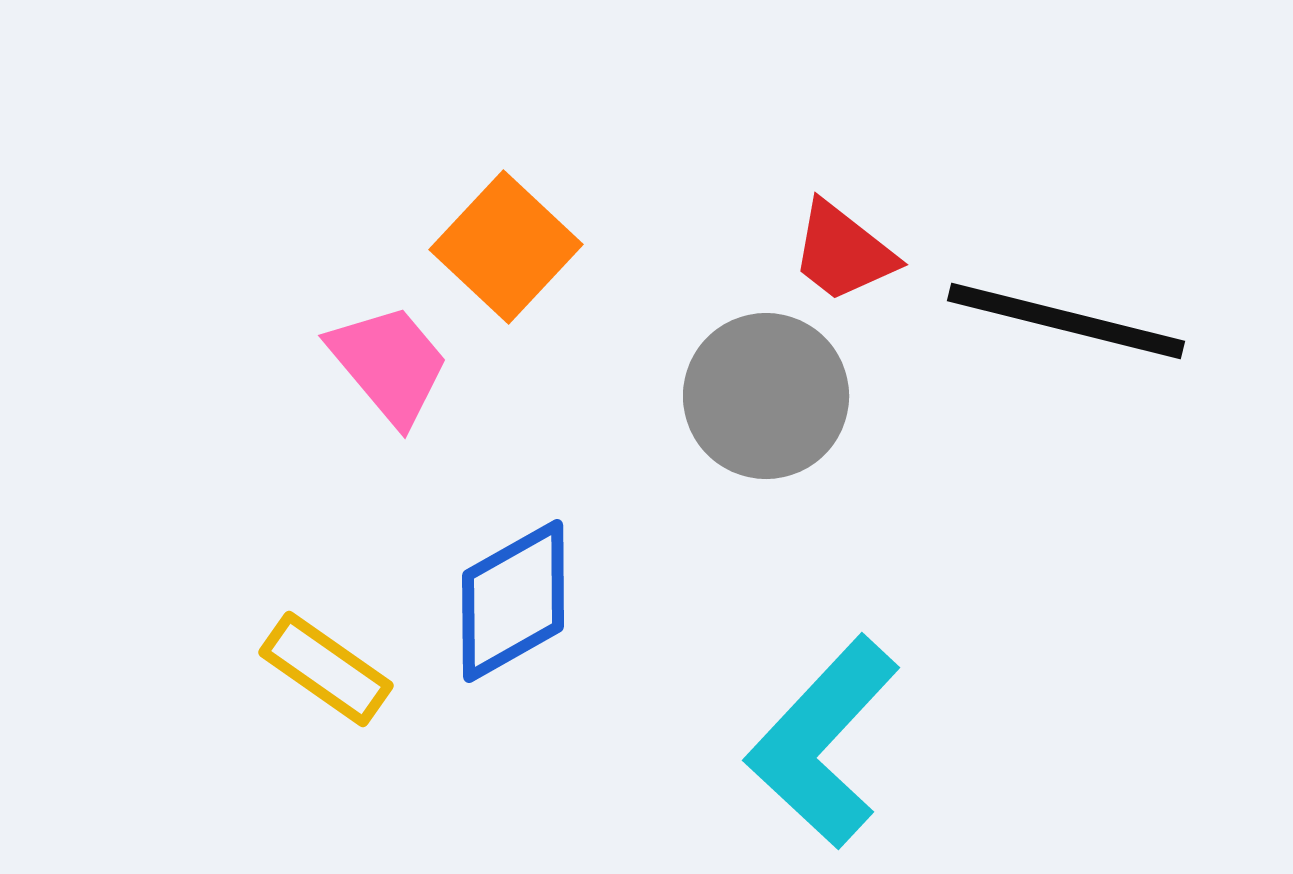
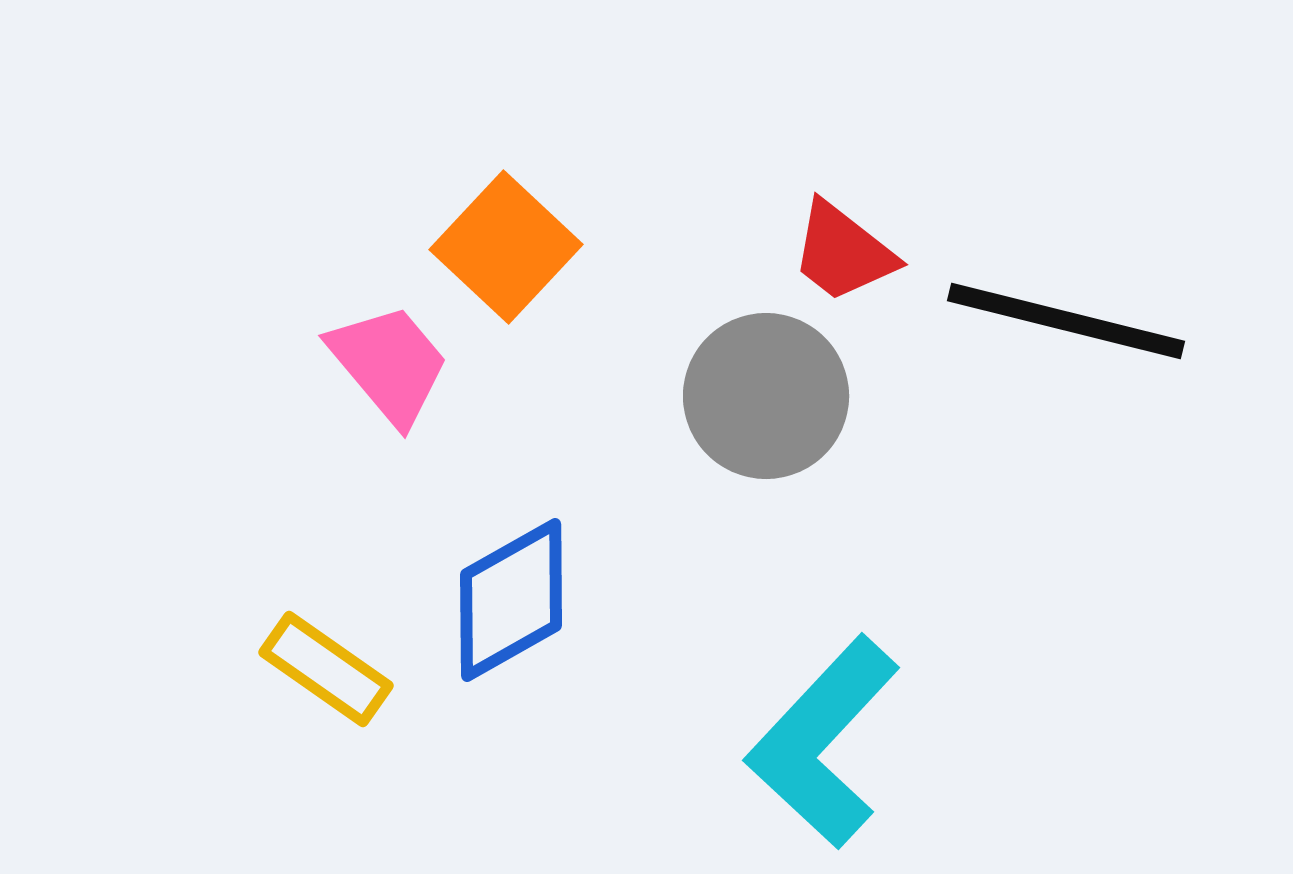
blue diamond: moved 2 px left, 1 px up
